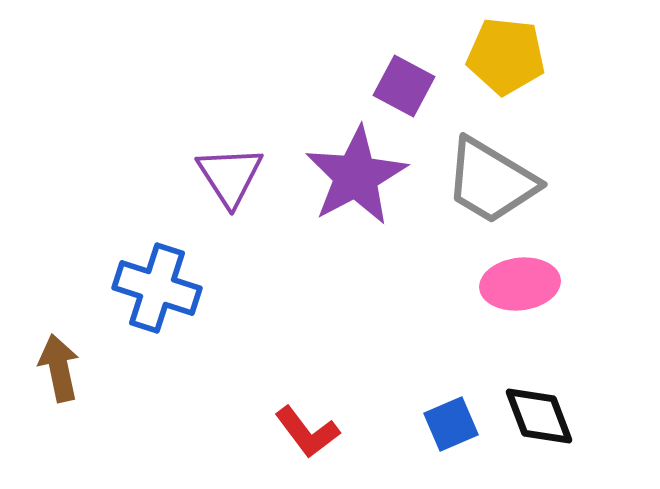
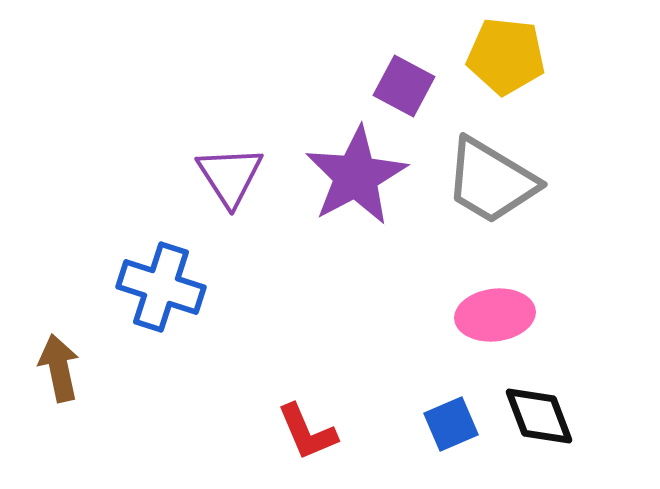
pink ellipse: moved 25 px left, 31 px down
blue cross: moved 4 px right, 1 px up
red L-shape: rotated 14 degrees clockwise
